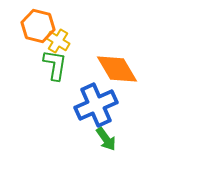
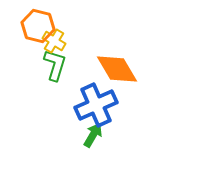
yellow cross: moved 4 px left
green L-shape: rotated 8 degrees clockwise
green arrow: moved 13 px left, 4 px up; rotated 115 degrees counterclockwise
